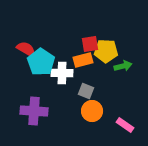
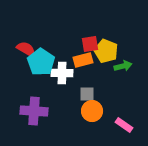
yellow pentagon: rotated 20 degrees clockwise
gray square: moved 1 px right, 3 px down; rotated 21 degrees counterclockwise
pink rectangle: moved 1 px left
